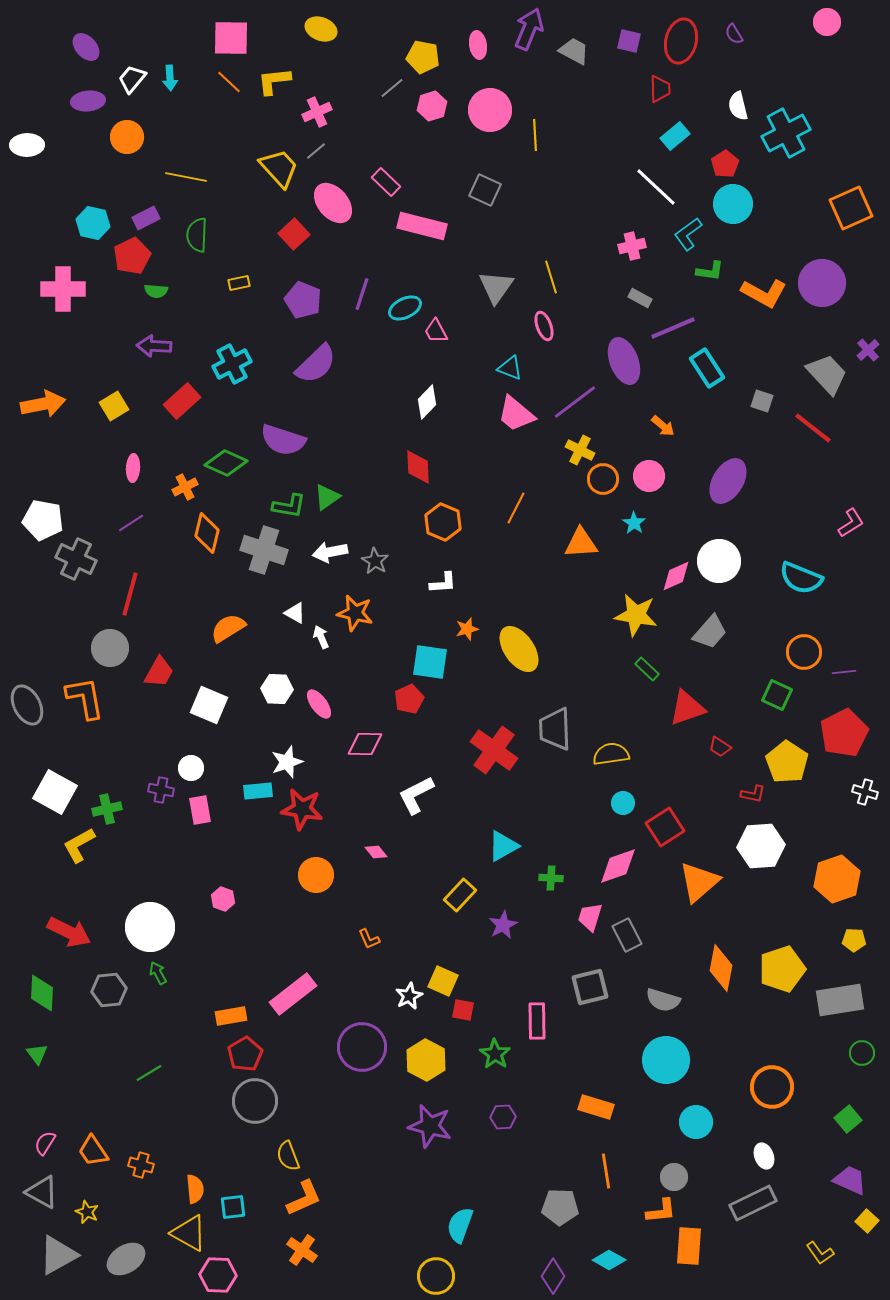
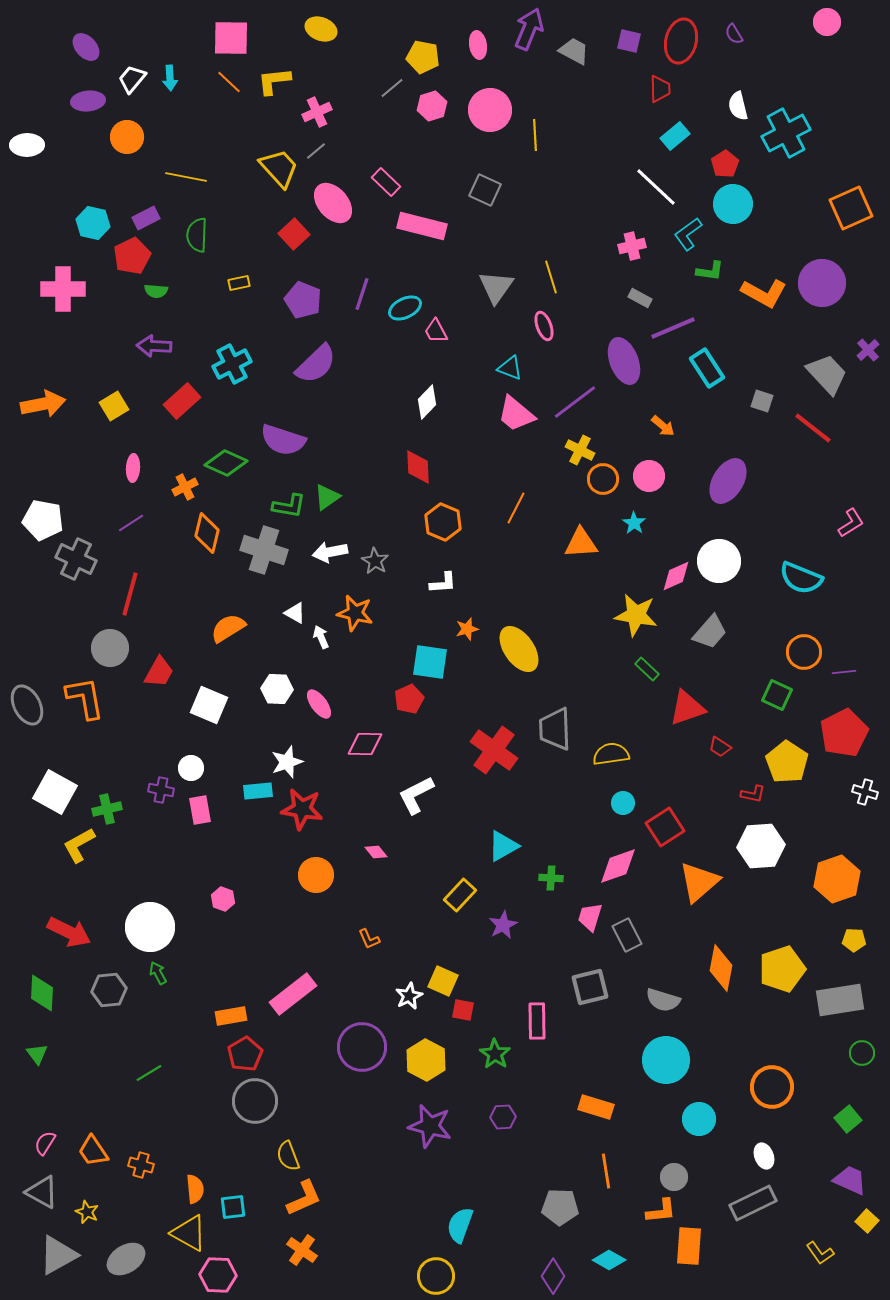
cyan circle at (696, 1122): moved 3 px right, 3 px up
